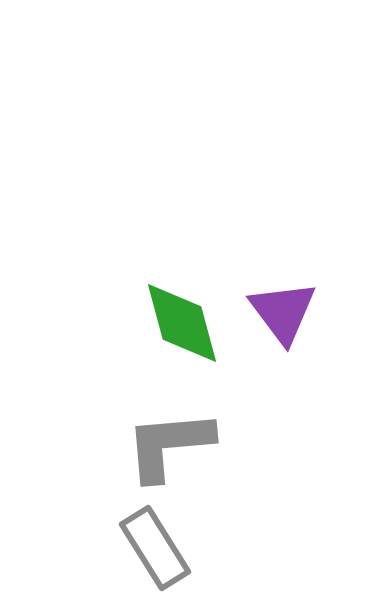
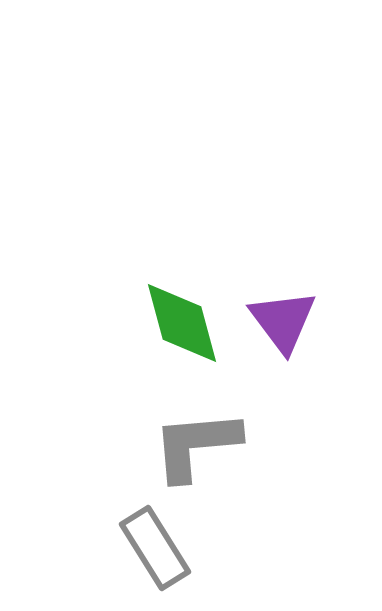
purple triangle: moved 9 px down
gray L-shape: moved 27 px right
